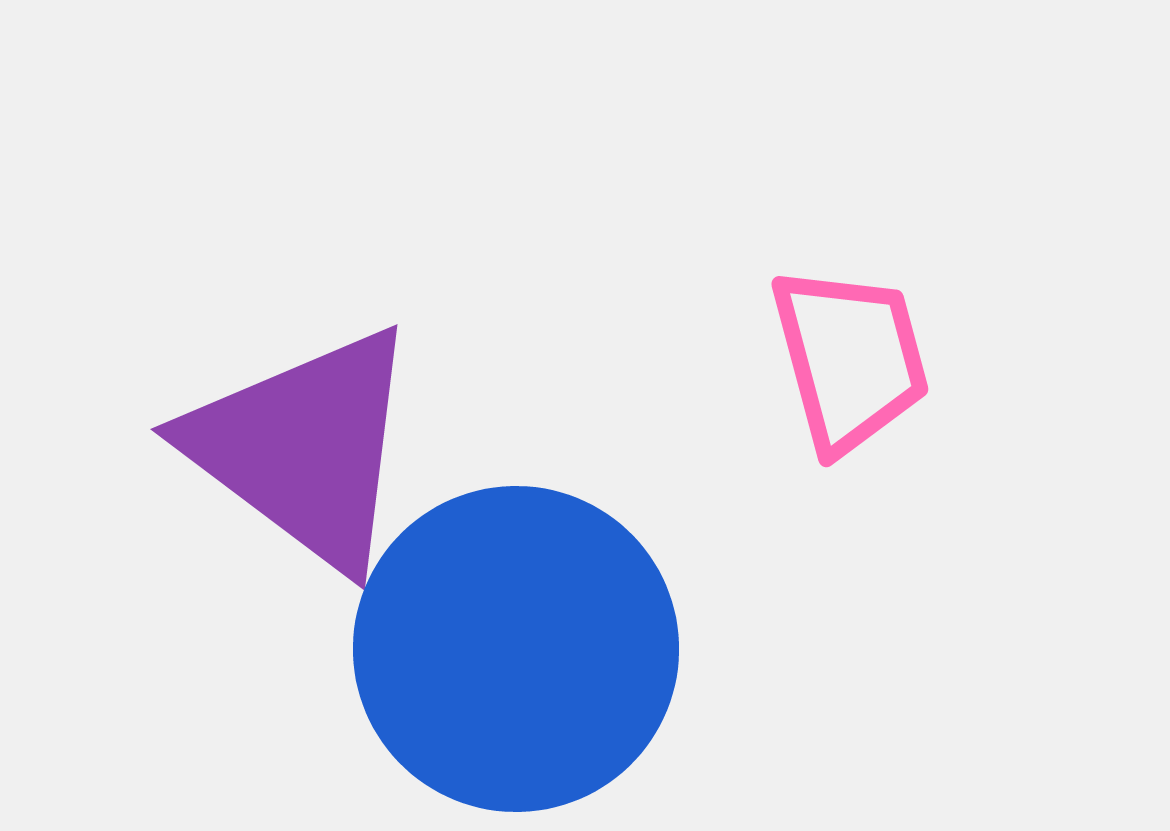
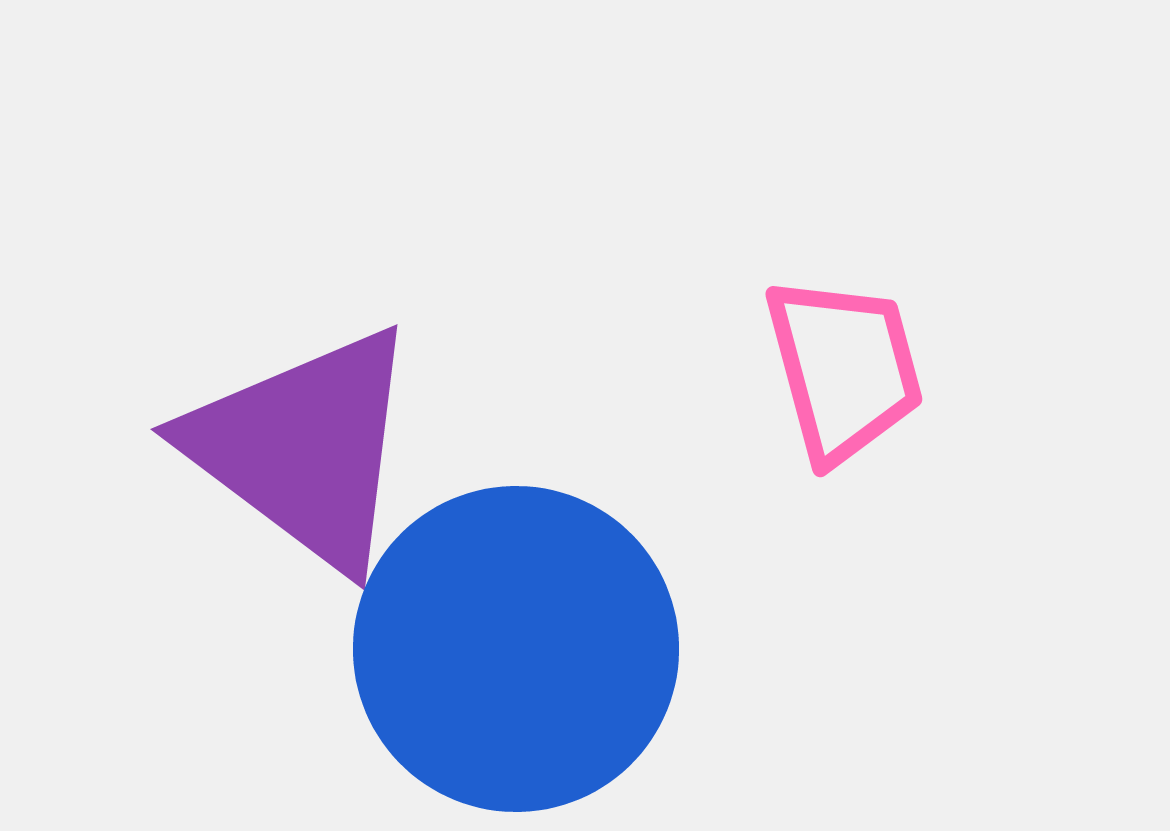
pink trapezoid: moved 6 px left, 10 px down
